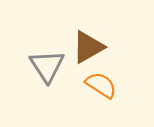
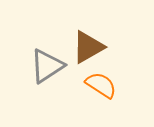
gray triangle: rotated 30 degrees clockwise
